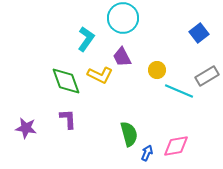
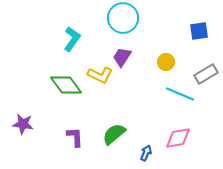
blue square: moved 2 px up; rotated 30 degrees clockwise
cyan L-shape: moved 14 px left
purple trapezoid: rotated 60 degrees clockwise
yellow circle: moved 9 px right, 8 px up
gray rectangle: moved 1 px left, 2 px up
green diamond: moved 4 px down; rotated 16 degrees counterclockwise
cyan line: moved 1 px right, 3 px down
purple L-shape: moved 7 px right, 18 px down
purple star: moved 3 px left, 4 px up
green semicircle: moved 15 px left; rotated 115 degrees counterclockwise
pink diamond: moved 2 px right, 8 px up
blue arrow: moved 1 px left
